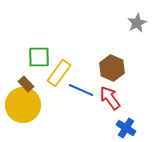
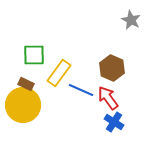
gray star: moved 6 px left, 3 px up; rotated 18 degrees counterclockwise
green square: moved 5 px left, 2 px up
brown rectangle: rotated 21 degrees counterclockwise
red arrow: moved 2 px left
blue cross: moved 12 px left, 6 px up
